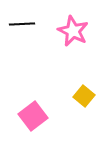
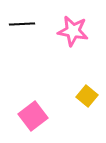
pink star: rotated 16 degrees counterclockwise
yellow square: moved 3 px right
